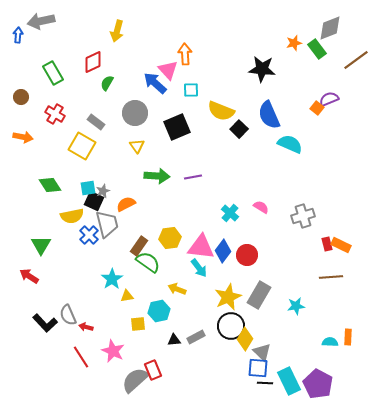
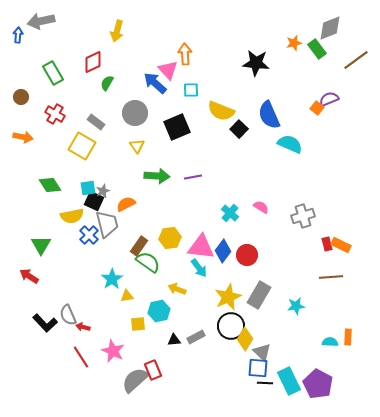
black star at (262, 69): moved 6 px left, 6 px up
red arrow at (86, 327): moved 3 px left
